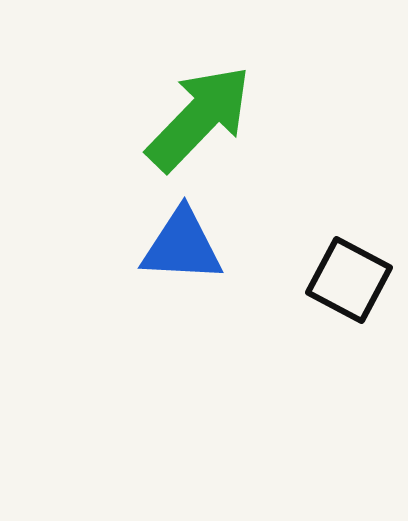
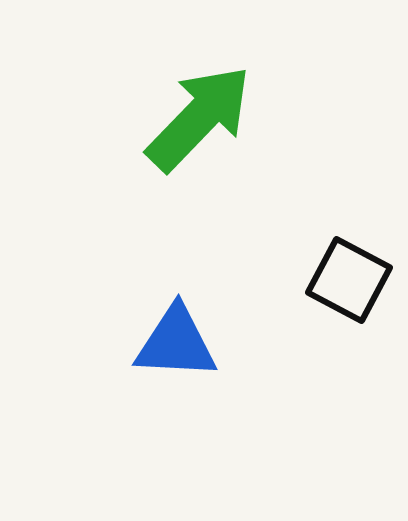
blue triangle: moved 6 px left, 97 px down
